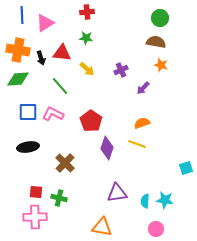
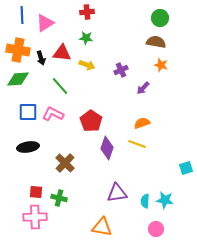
yellow arrow: moved 4 px up; rotated 21 degrees counterclockwise
